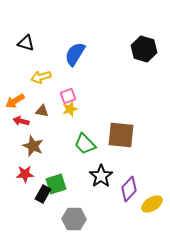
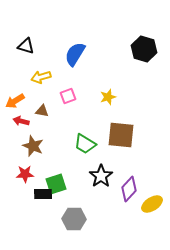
black triangle: moved 3 px down
yellow star: moved 38 px right, 12 px up
green trapezoid: rotated 15 degrees counterclockwise
black rectangle: rotated 60 degrees clockwise
